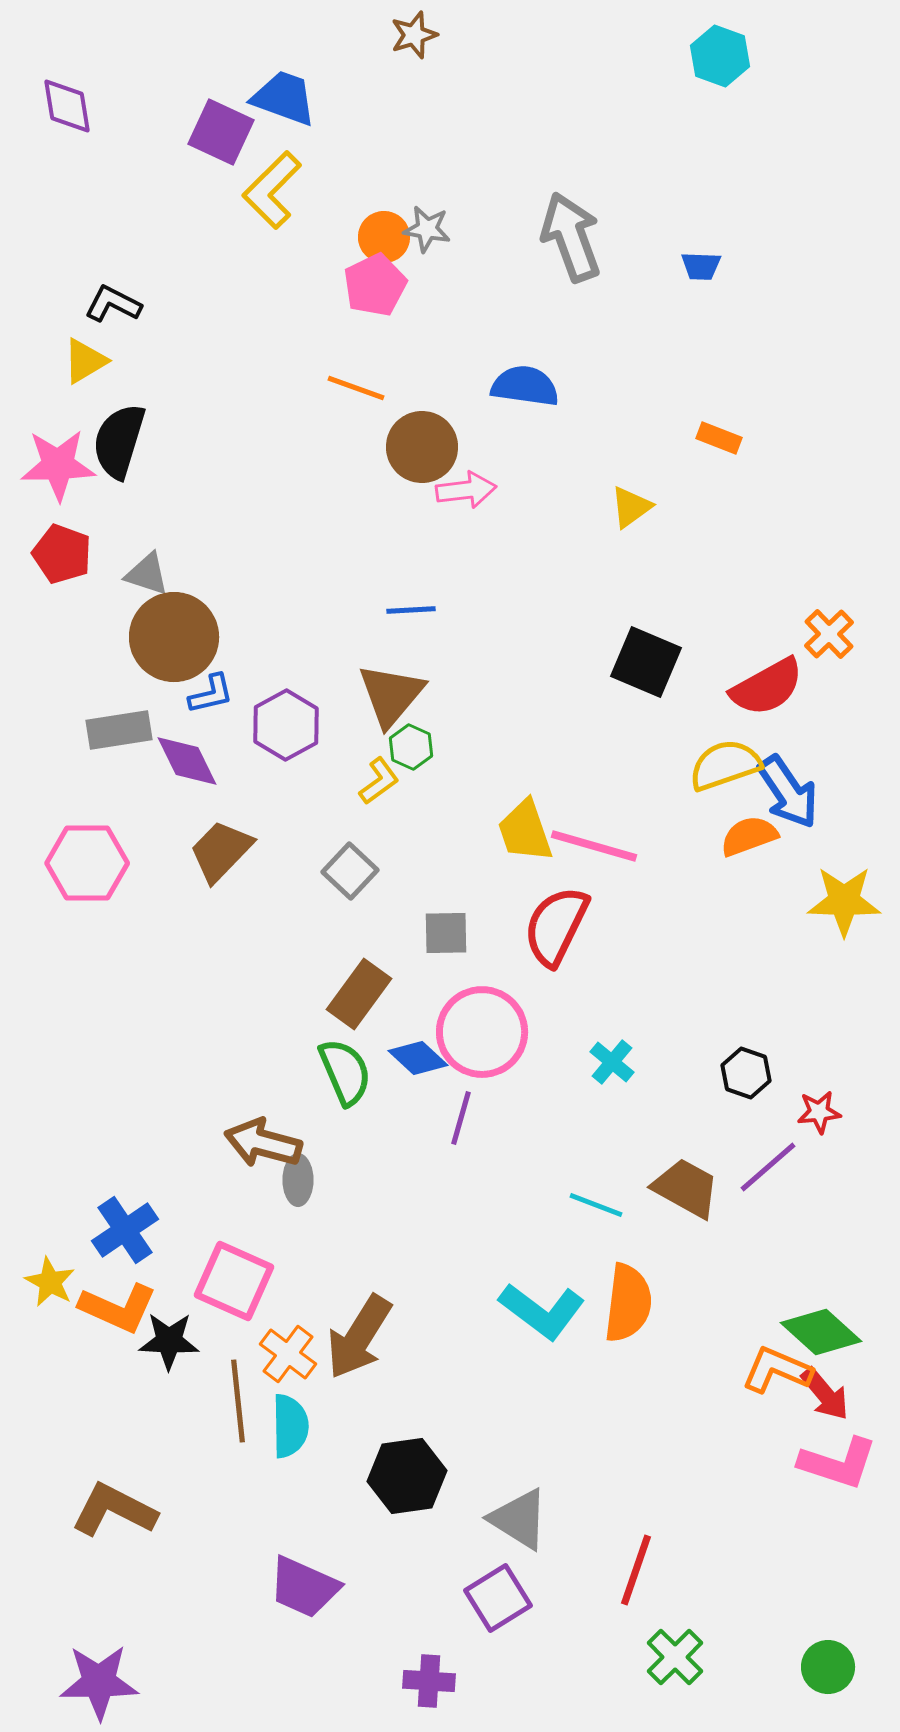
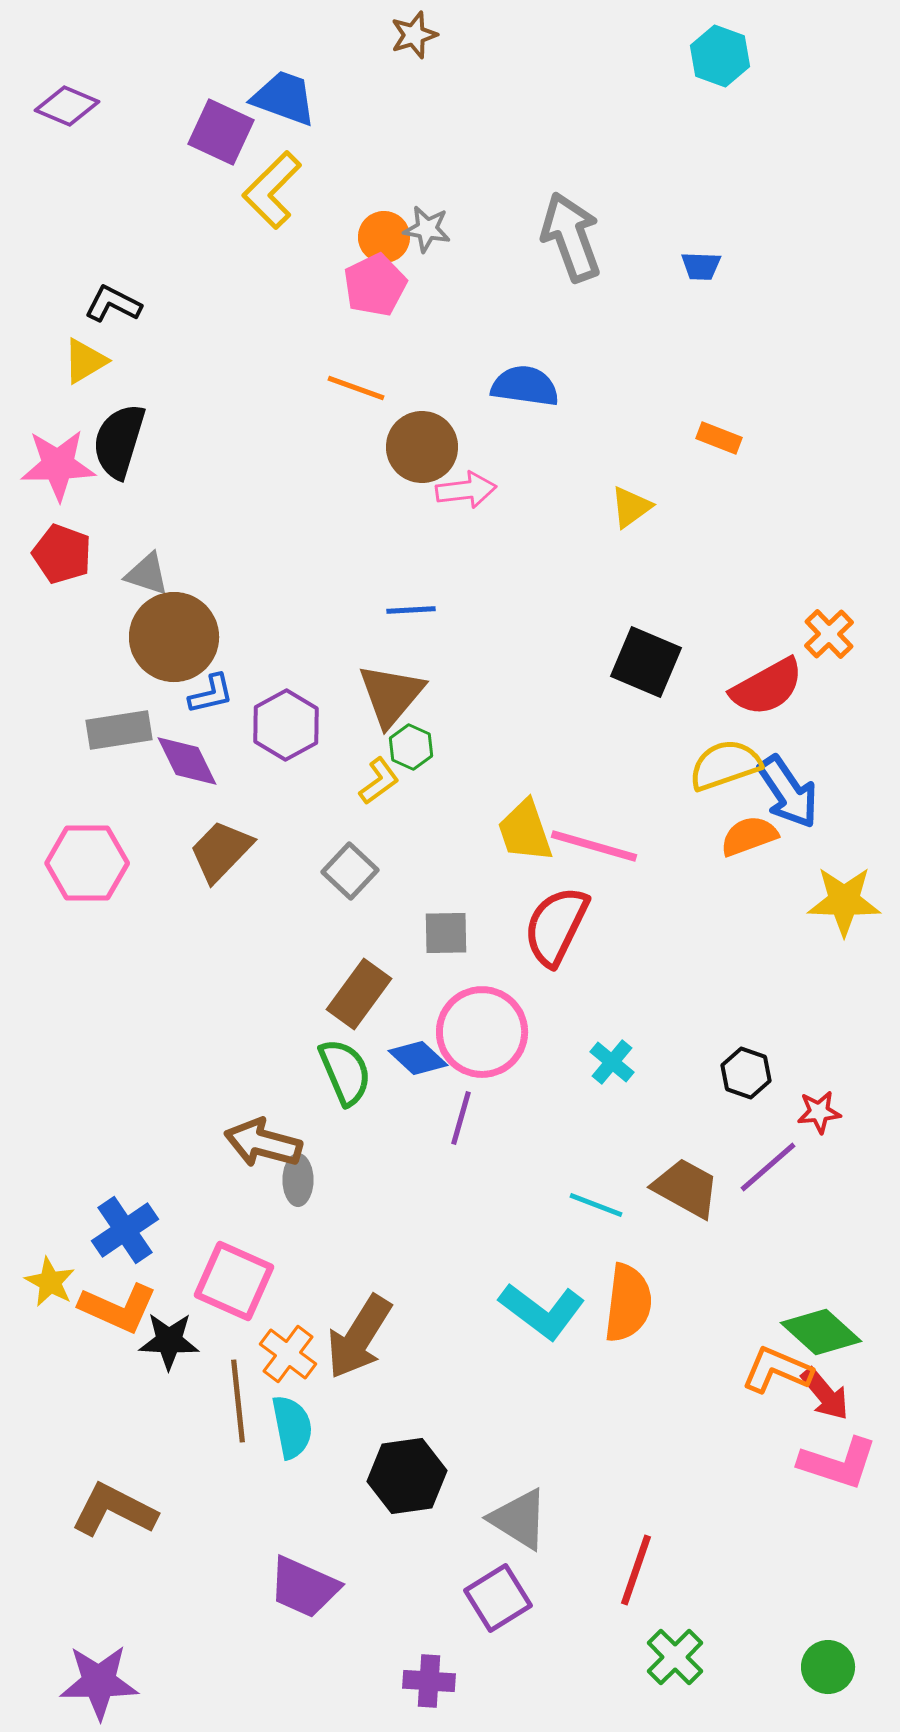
purple diamond at (67, 106): rotated 58 degrees counterclockwise
cyan semicircle at (290, 1426): moved 2 px right, 1 px down; rotated 10 degrees counterclockwise
